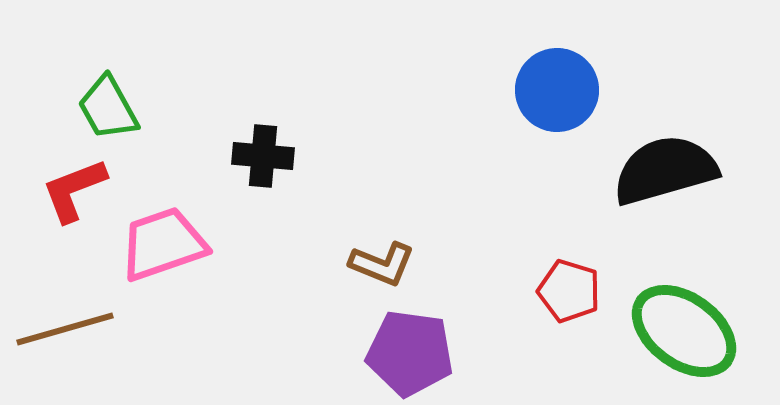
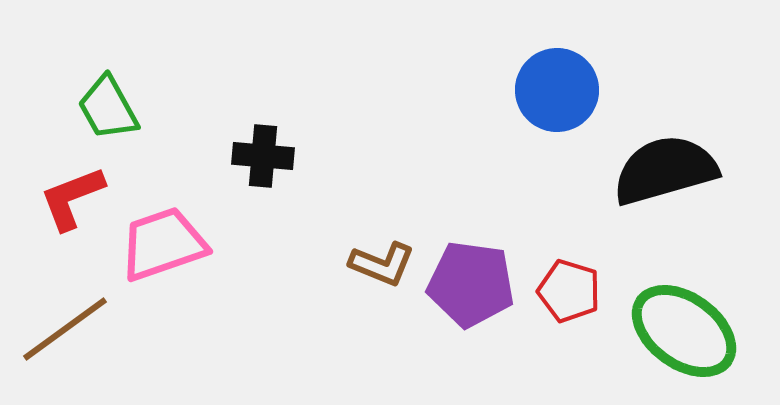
red L-shape: moved 2 px left, 8 px down
brown line: rotated 20 degrees counterclockwise
purple pentagon: moved 61 px right, 69 px up
